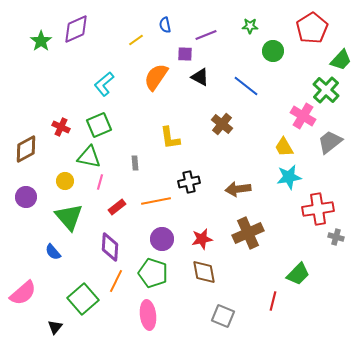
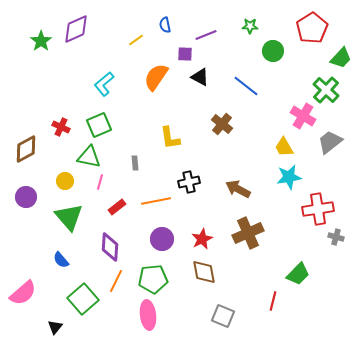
green trapezoid at (341, 60): moved 2 px up
brown arrow at (238, 189): rotated 35 degrees clockwise
red star at (202, 239): rotated 15 degrees counterclockwise
blue semicircle at (53, 252): moved 8 px right, 8 px down
green pentagon at (153, 273): moved 6 px down; rotated 24 degrees counterclockwise
